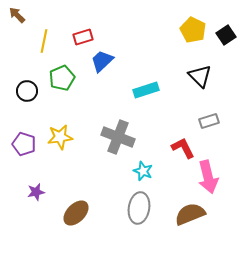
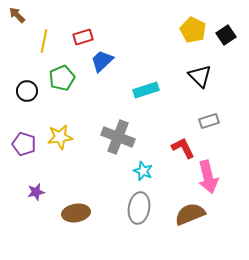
brown ellipse: rotated 36 degrees clockwise
